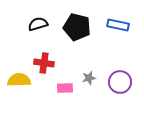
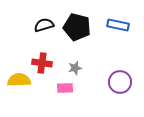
black semicircle: moved 6 px right, 1 px down
red cross: moved 2 px left
gray star: moved 14 px left, 10 px up
